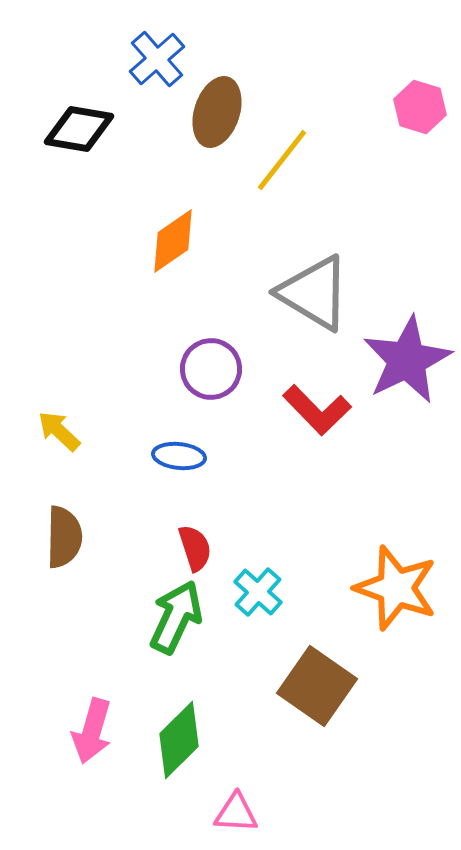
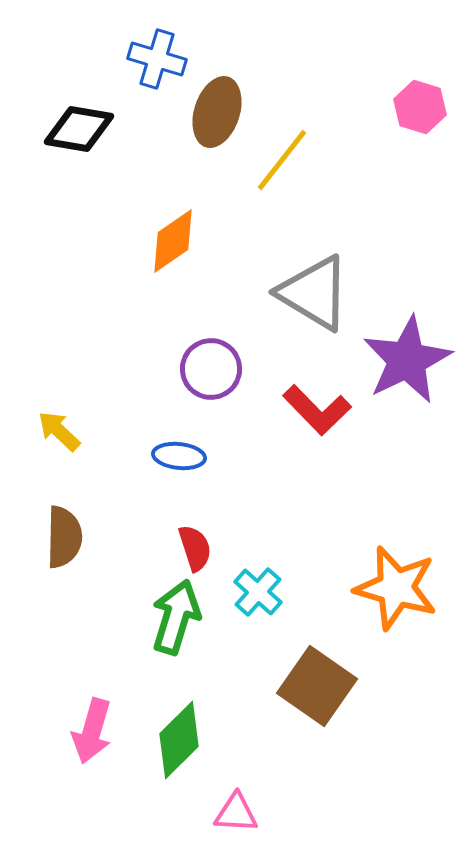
blue cross: rotated 32 degrees counterclockwise
orange star: rotated 4 degrees counterclockwise
green arrow: rotated 8 degrees counterclockwise
